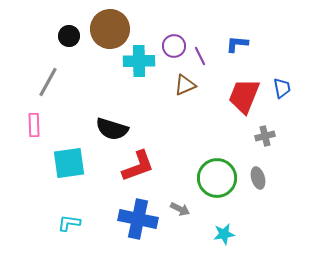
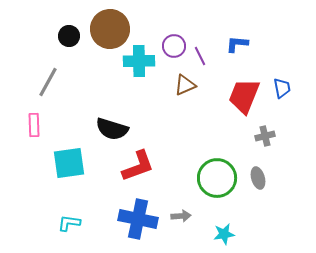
gray arrow: moved 1 px right, 7 px down; rotated 30 degrees counterclockwise
